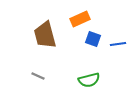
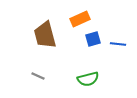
blue square: rotated 35 degrees counterclockwise
blue line: rotated 14 degrees clockwise
green semicircle: moved 1 px left, 1 px up
